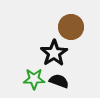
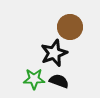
brown circle: moved 1 px left
black star: rotated 12 degrees clockwise
